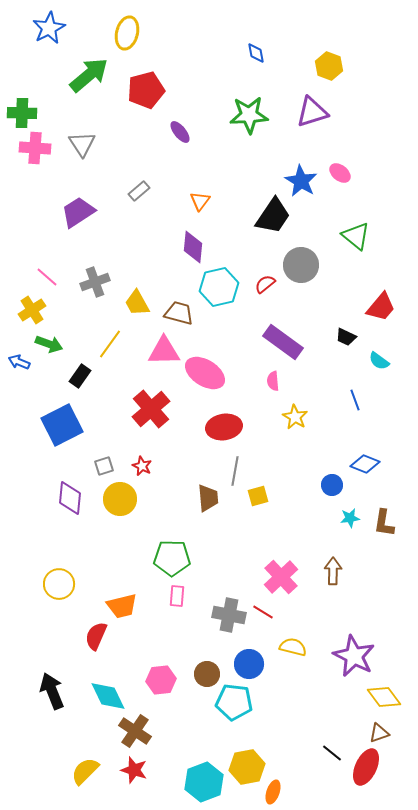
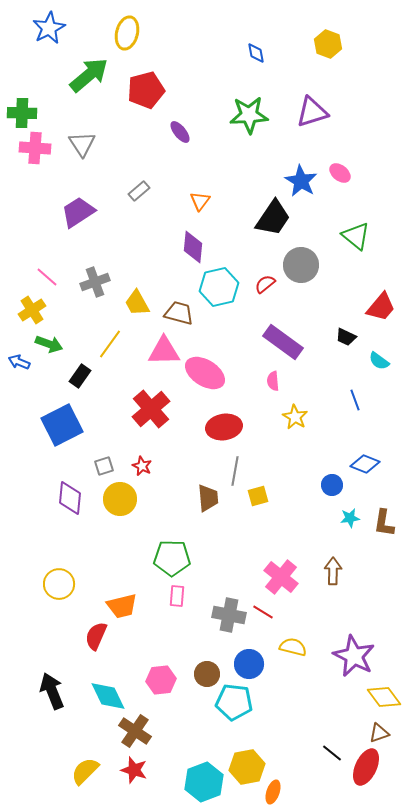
yellow hexagon at (329, 66): moved 1 px left, 22 px up
black trapezoid at (273, 216): moved 2 px down
pink cross at (281, 577): rotated 8 degrees counterclockwise
